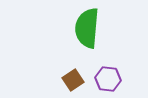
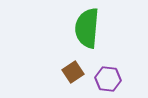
brown square: moved 8 px up
